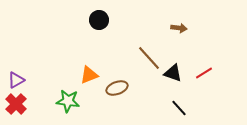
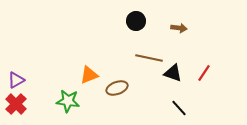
black circle: moved 37 px right, 1 px down
brown line: rotated 36 degrees counterclockwise
red line: rotated 24 degrees counterclockwise
